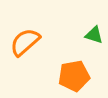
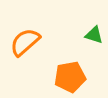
orange pentagon: moved 4 px left, 1 px down
